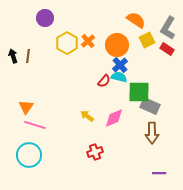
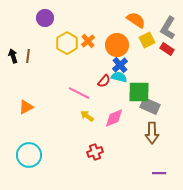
orange triangle: rotated 28 degrees clockwise
pink line: moved 44 px right, 32 px up; rotated 10 degrees clockwise
